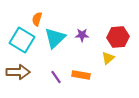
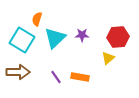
orange rectangle: moved 1 px left, 2 px down
